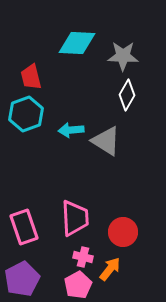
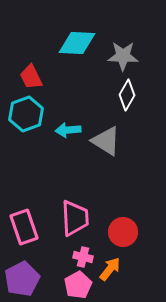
red trapezoid: rotated 12 degrees counterclockwise
cyan arrow: moved 3 px left
